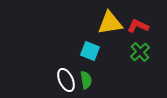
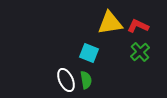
cyan square: moved 1 px left, 2 px down
